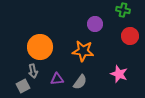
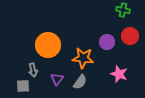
purple circle: moved 12 px right, 18 px down
orange circle: moved 8 px right, 2 px up
orange star: moved 7 px down
gray arrow: moved 1 px up
purple triangle: rotated 48 degrees counterclockwise
gray square: rotated 24 degrees clockwise
